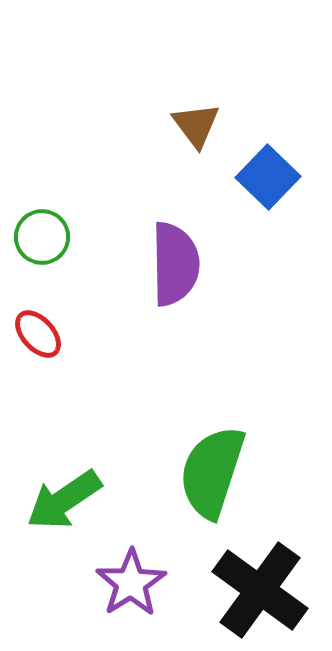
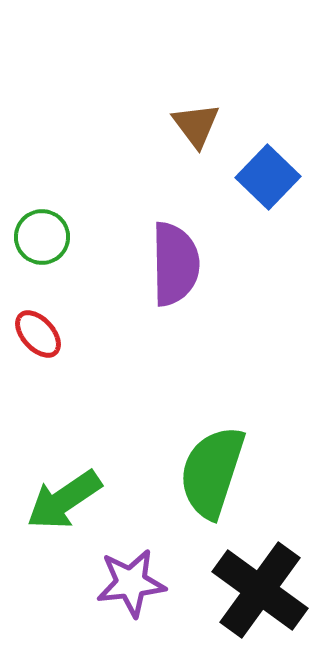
purple star: rotated 26 degrees clockwise
